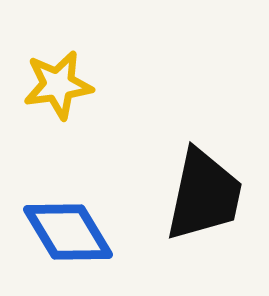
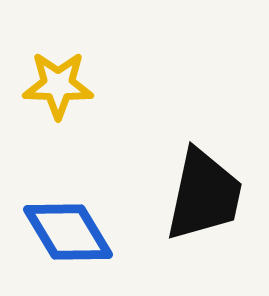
yellow star: rotated 10 degrees clockwise
